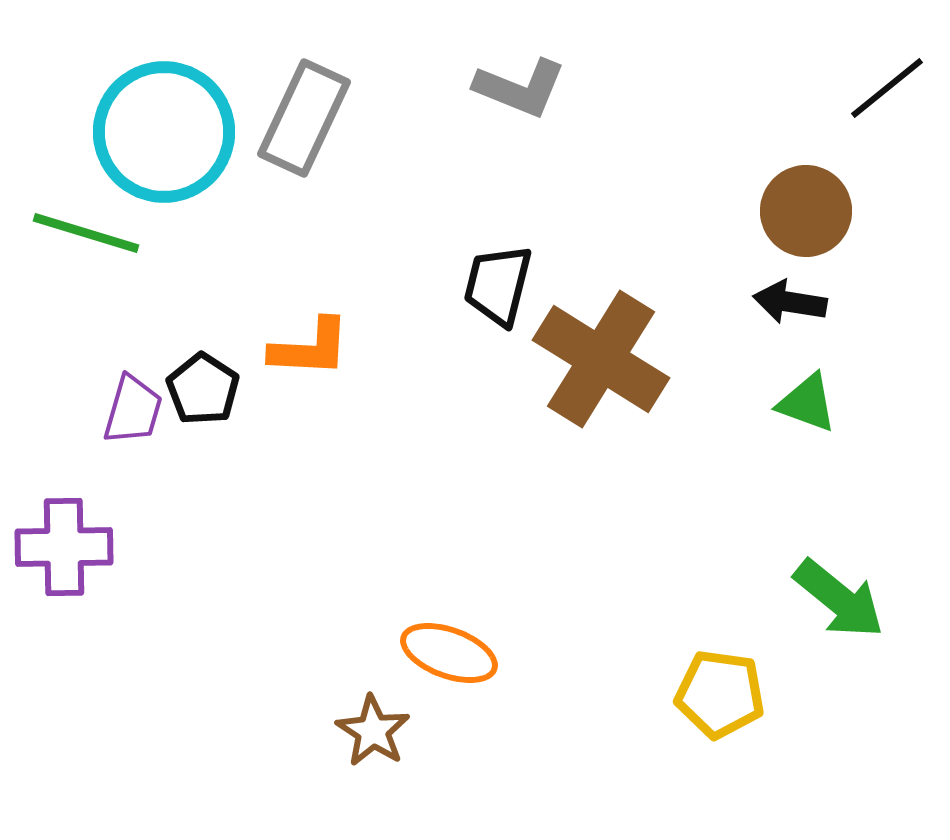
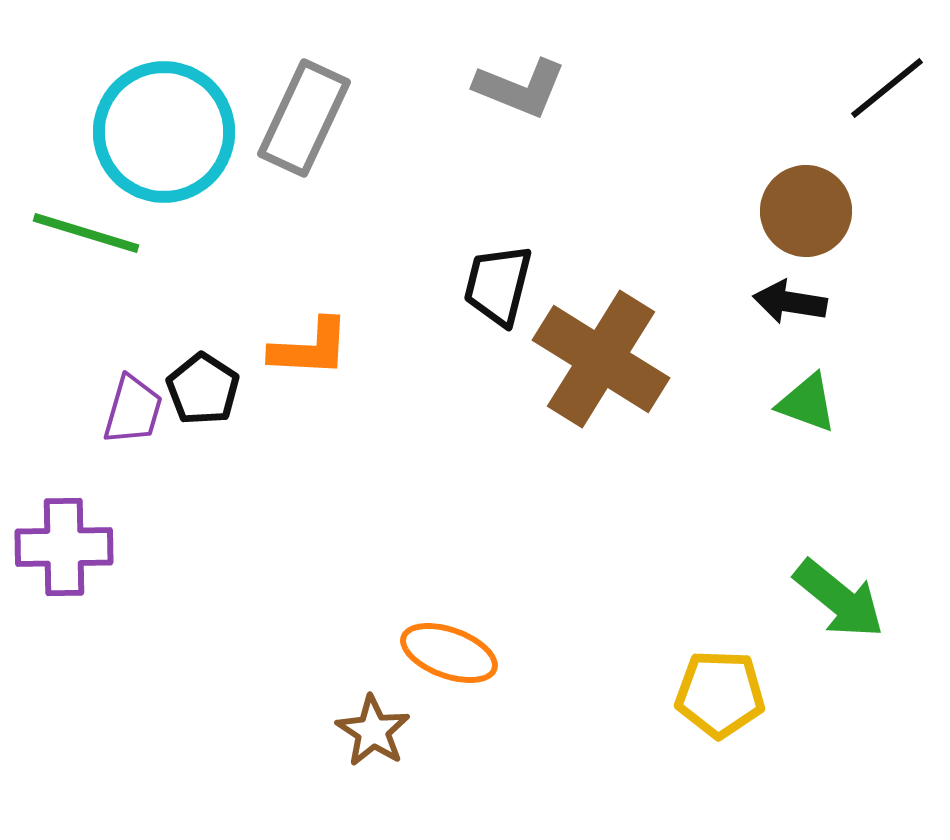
yellow pentagon: rotated 6 degrees counterclockwise
